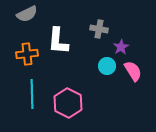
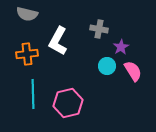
gray semicircle: rotated 40 degrees clockwise
white L-shape: rotated 24 degrees clockwise
cyan line: moved 1 px right
pink hexagon: rotated 20 degrees clockwise
